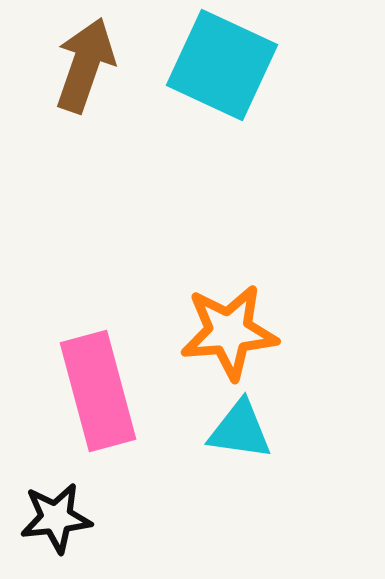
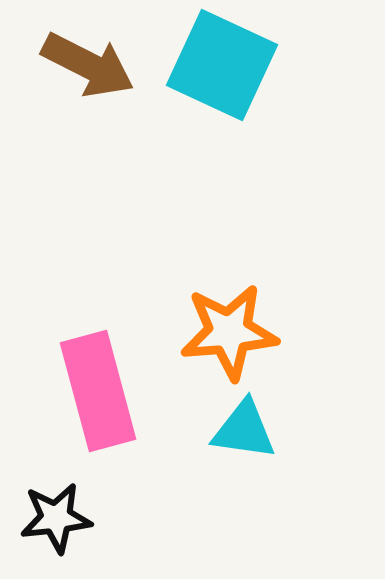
brown arrow: moved 3 px right; rotated 98 degrees clockwise
cyan triangle: moved 4 px right
